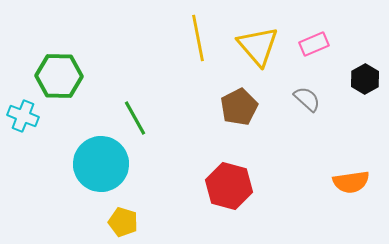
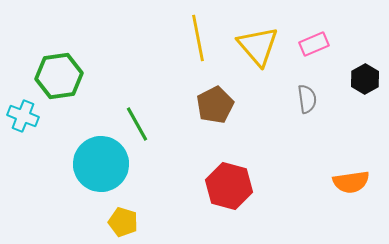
green hexagon: rotated 9 degrees counterclockwise
gray semicircle: rotated 40 degrees clockwise
brown pentagon: moved 24 px left, 2 px up
green line: moved 2 px right, 6 px down
